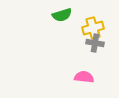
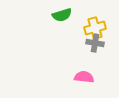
yellow cross: moved 2 px right
